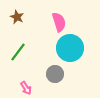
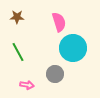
brown star: rotated 24 degrees counterclockwise
cyan circle: moved 3 px right
green line: rotated 66 degrees counterclockwise
pink arrow: moved 1 px right, 3 px up; rotated 48 degrees counterclockwise
